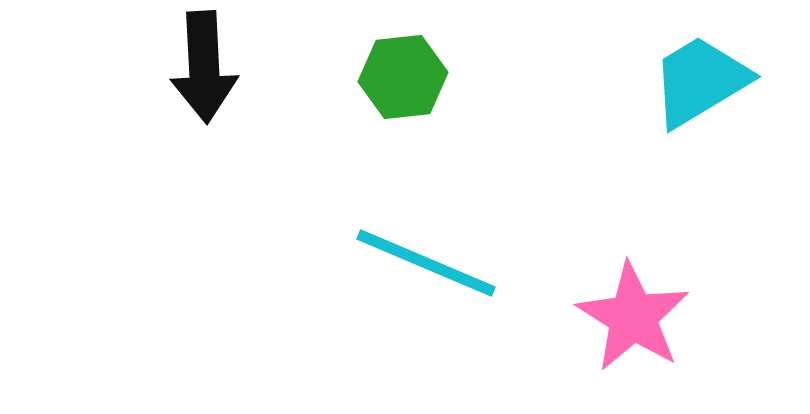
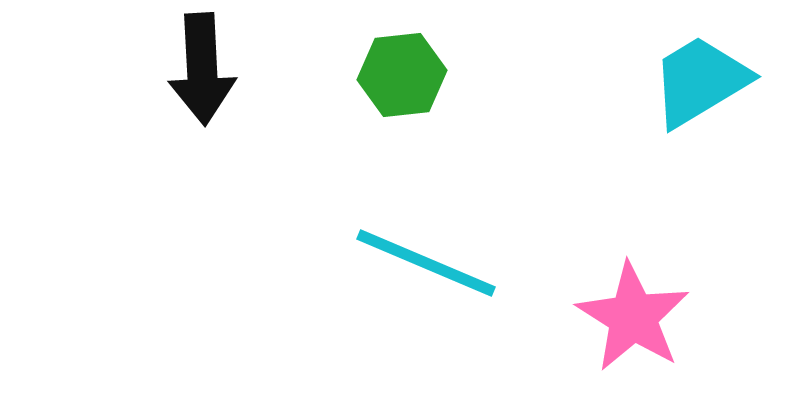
black arrow: moved 2 px left, 2 px down
green hexagon: moved 1 px left, 2 px up
